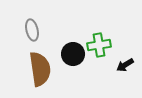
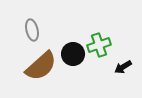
green cross: rotated 10 degrees counterclockwise
black arrow: moved 2 px left, 2 px down
brown semicircle: moved 1 px right, 3 px up; rotated 56 degrees clockwise
